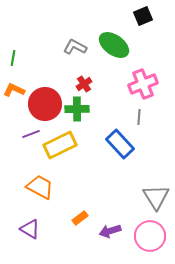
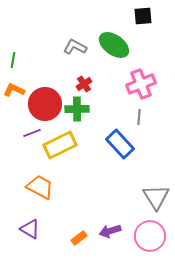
black square: rotated 18 degrees clockwise
green line: moved 2 px down
pink cross: moved 2 px left
purple line: moved 1 px right, 1 px up
orange rectangle: moved 1 px left, 20 px down
